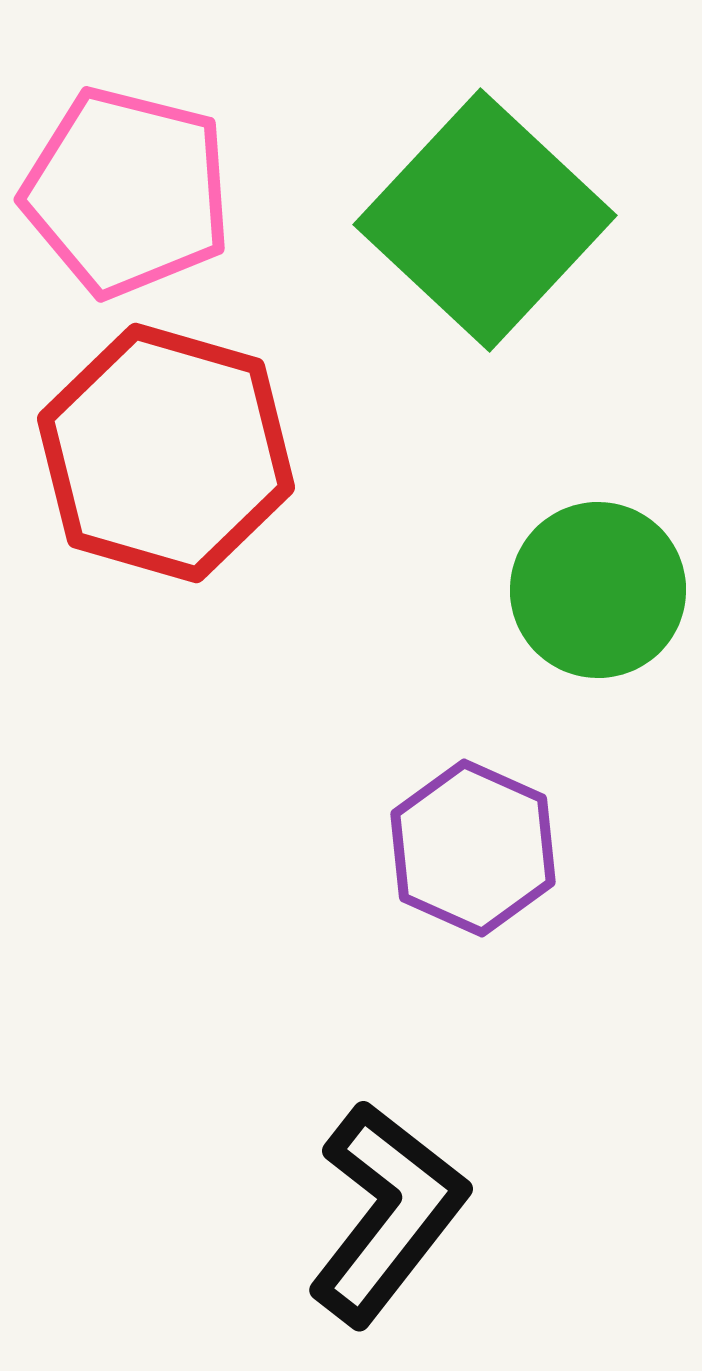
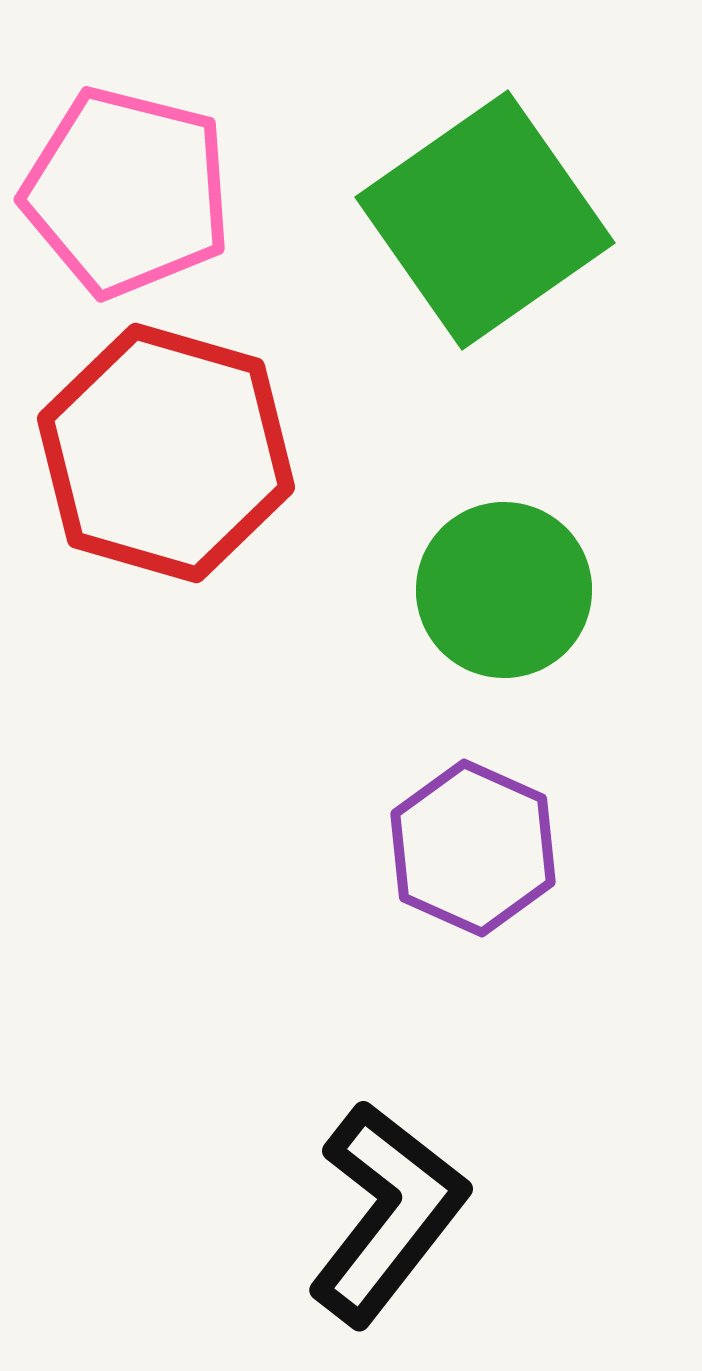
green square: rotated 12 degrees clockwise
green circle: moved 94 px left
